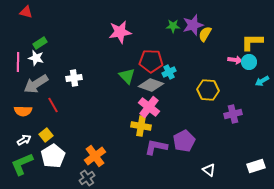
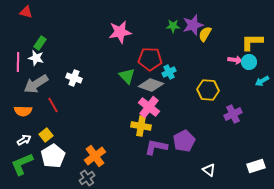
green rectangle: rotated 24 degrees counterclockwise
red pentagon: moved 1 px left, 2 px up
white cross: rotated 28 degrees clockwise
purple cross: rotated 12 degrees counterclockwise
